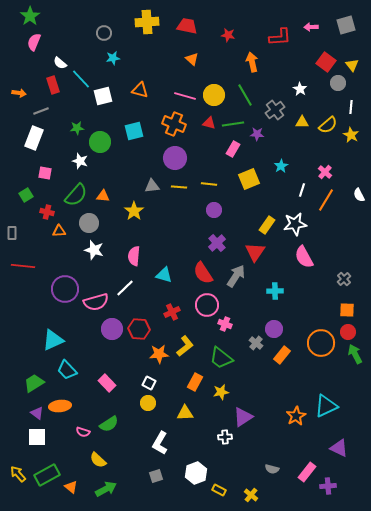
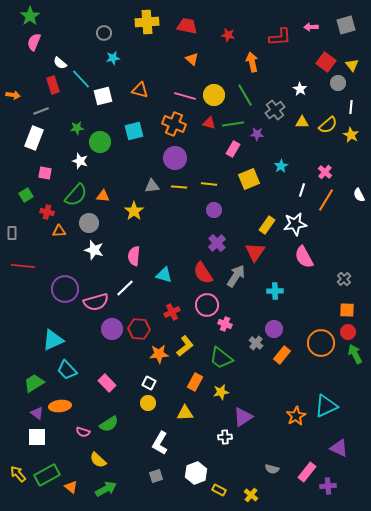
orange arrow at (19, 93): moved 6 px left, 2 px down
